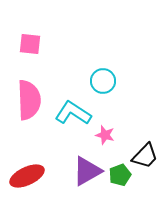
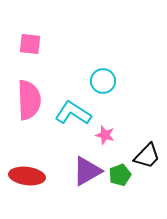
black trapezoid: moved 2 px right
red ellipse: rotated 32 degrees clockwise
